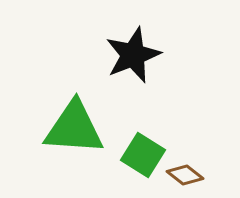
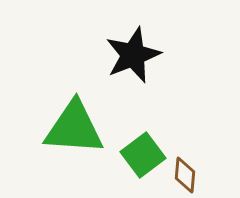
green square: rotated 21 degrees clockwise
brown diamond: rotated 57 degrees clockwise
